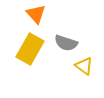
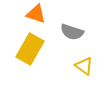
orange triangle: rotated 30 degrees counterclockwise
gray semicircle: moved 6 px right, 11 px up
